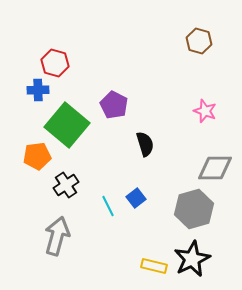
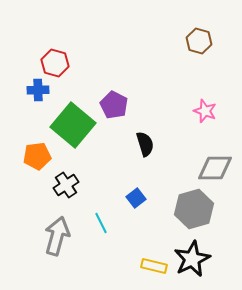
green square: moved 6 px right
cyan line: moved 7 px left, 17 px down
